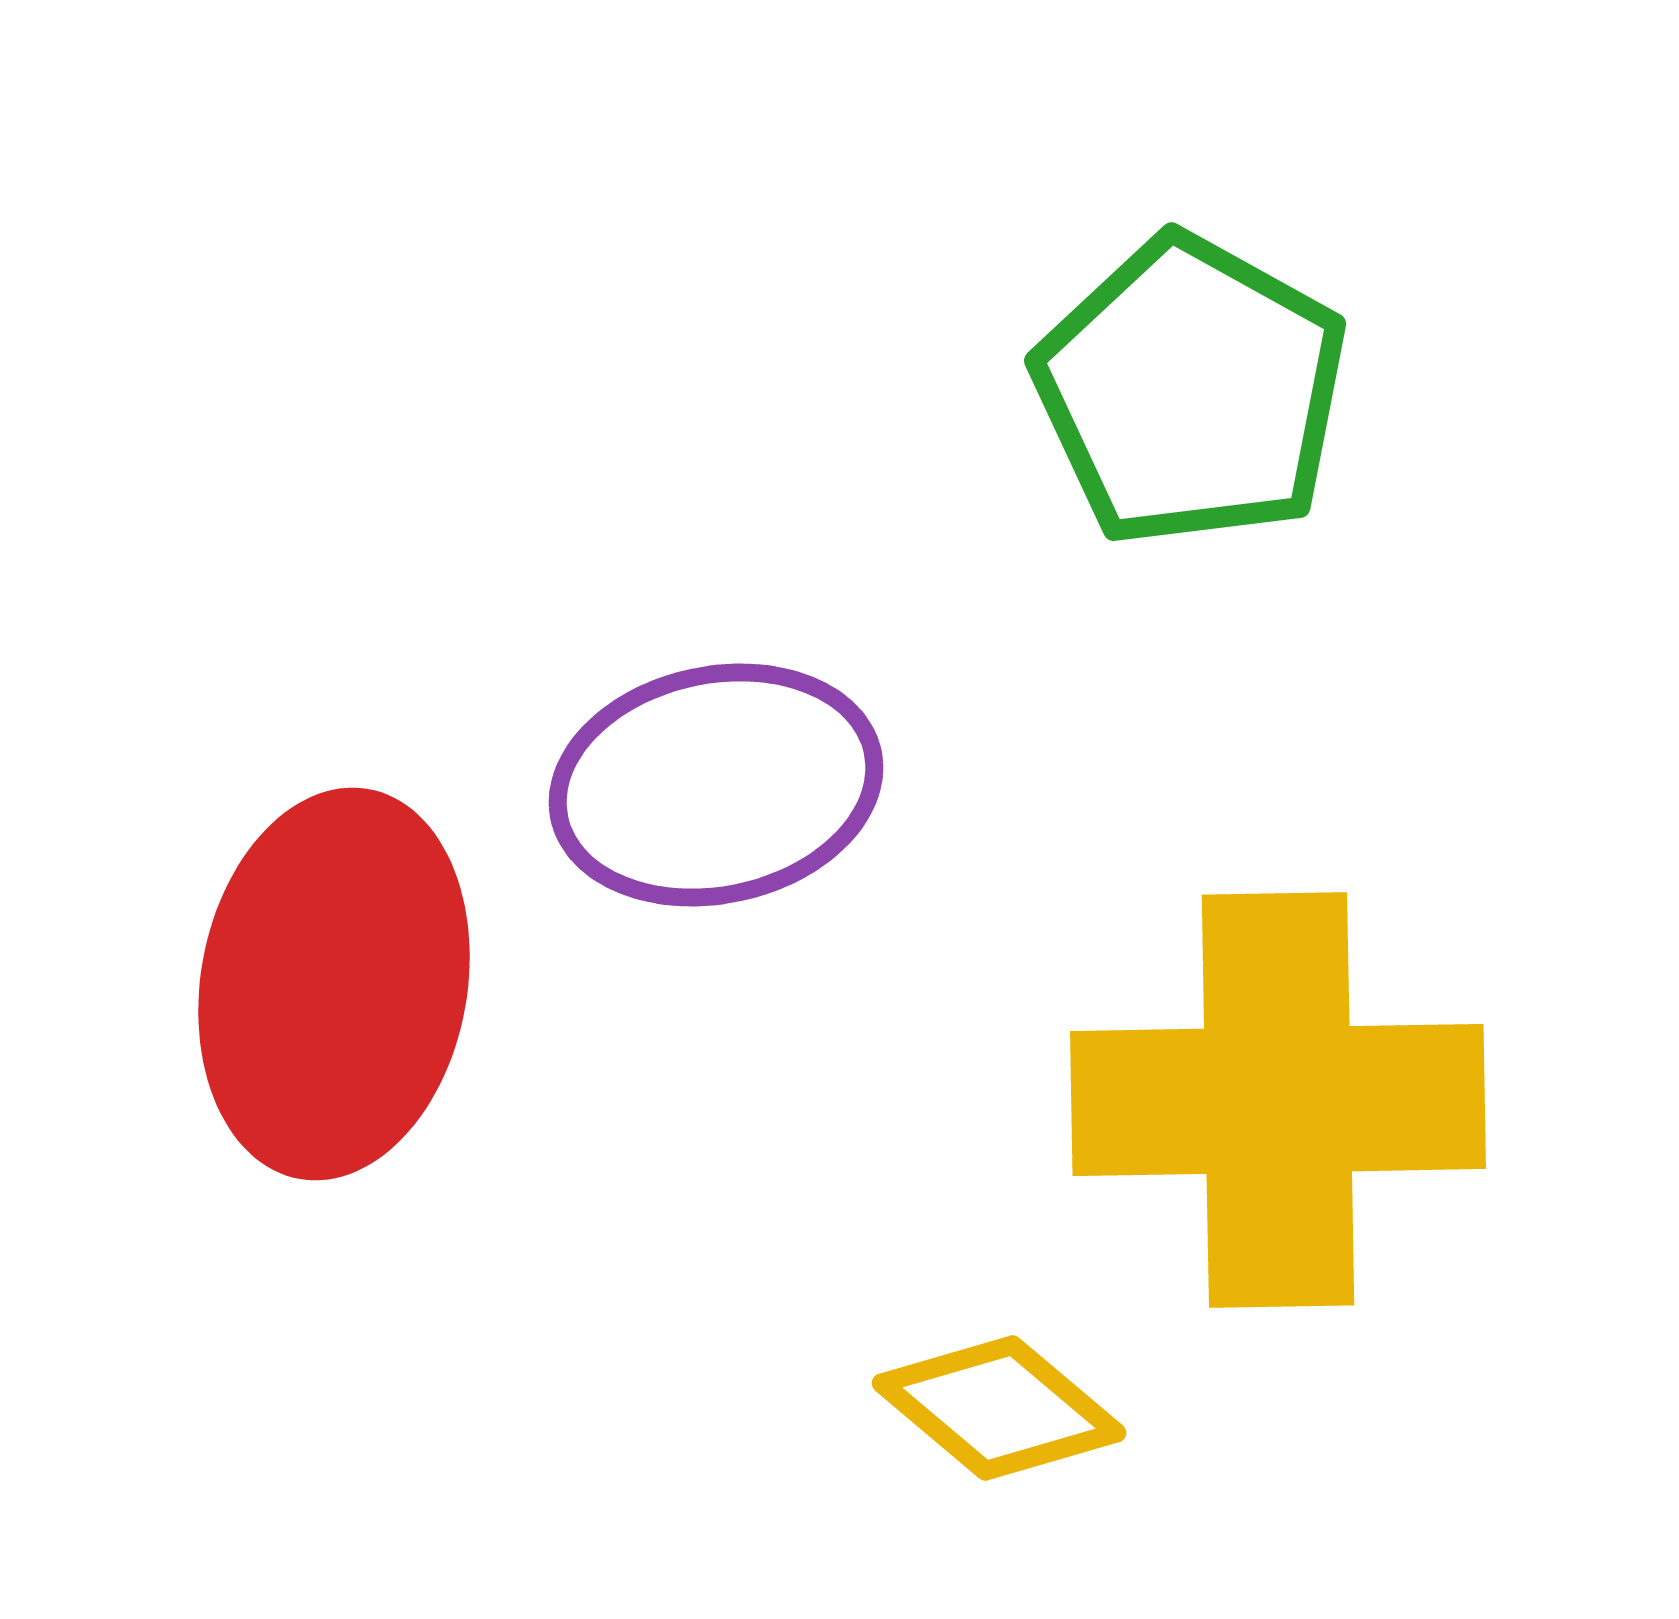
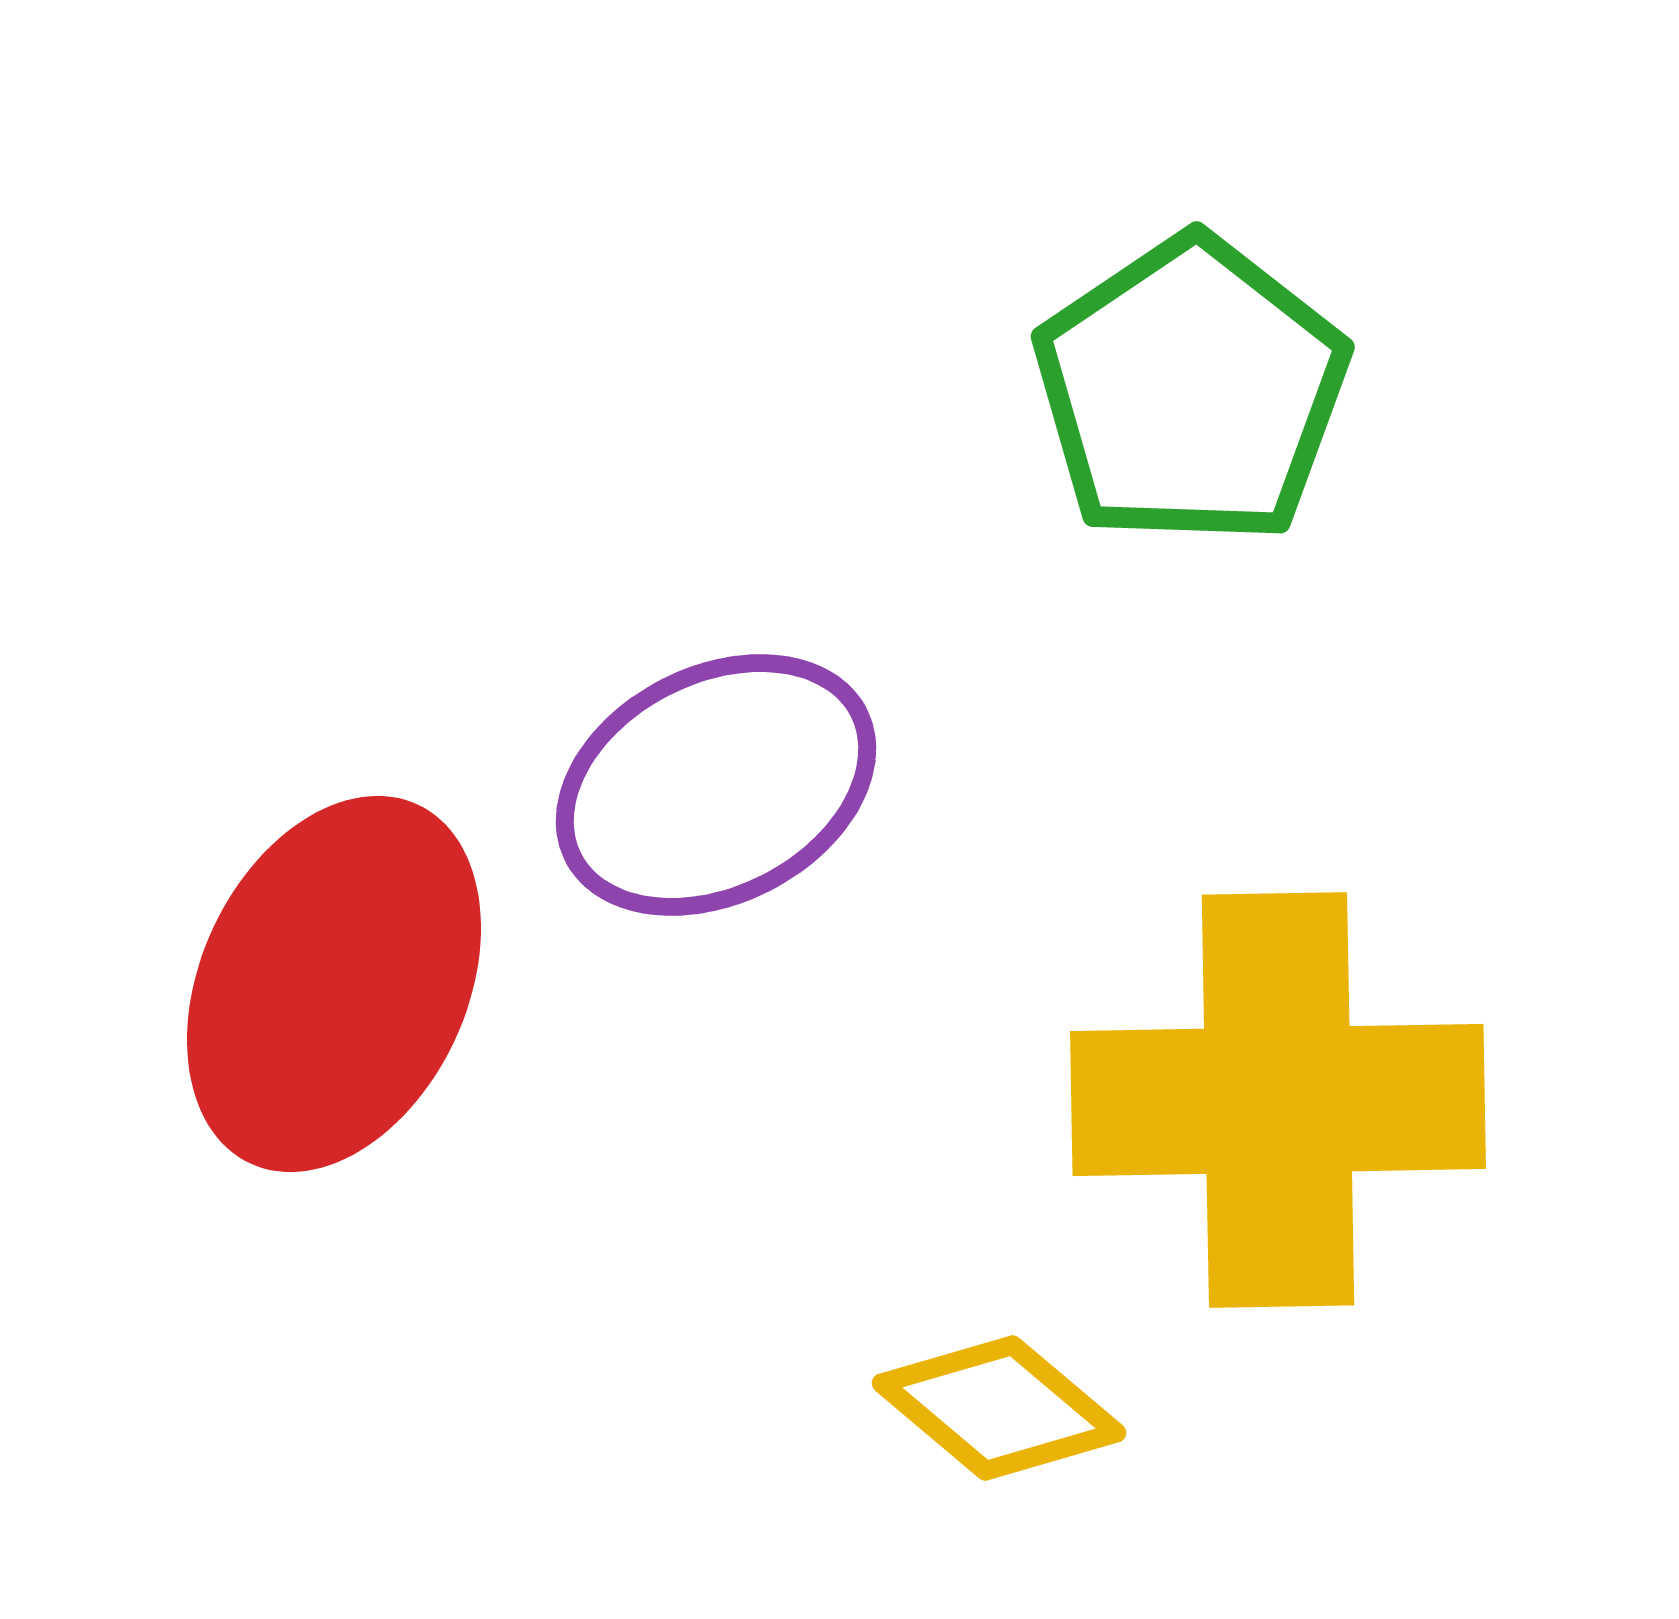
green pentagon: rotated 9 degrees clockwise
purple ellipse: rotated 15 degrees counterclockwise
red ellipse: rotated 15 degrees clockwise
